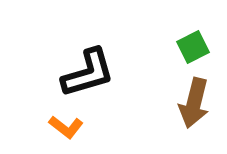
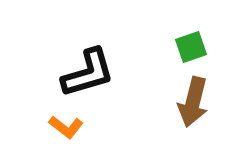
green square: moved 2 px left; rotated 8 degrees clockwise
brown arrow: moved 1 px left, 1 px up
